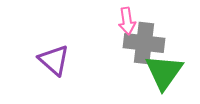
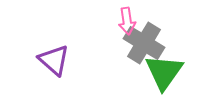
gray cross: rotated 24 degrees clockwise
